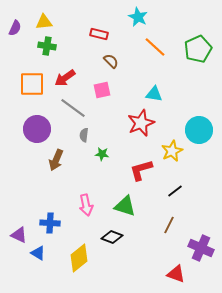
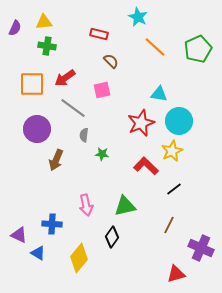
cyan triangle: moved 5 px right
cyan circle: moved 20 px left, 9 px up
red L-shape: moved 5 px right, 4 px up; rotated 60 degrees clockwise
black line: moved 1 px left, 2 px up
green triangle: rotated 30 degrees counterclockwise
blue cross: moved 2 px right, 1 px down
black diamond: rotated 75 degrees counterclockwise
yellow diamond: rotated 12 degrees counterclockwise
red triangle: rotated 36 degrees counterclockwise
